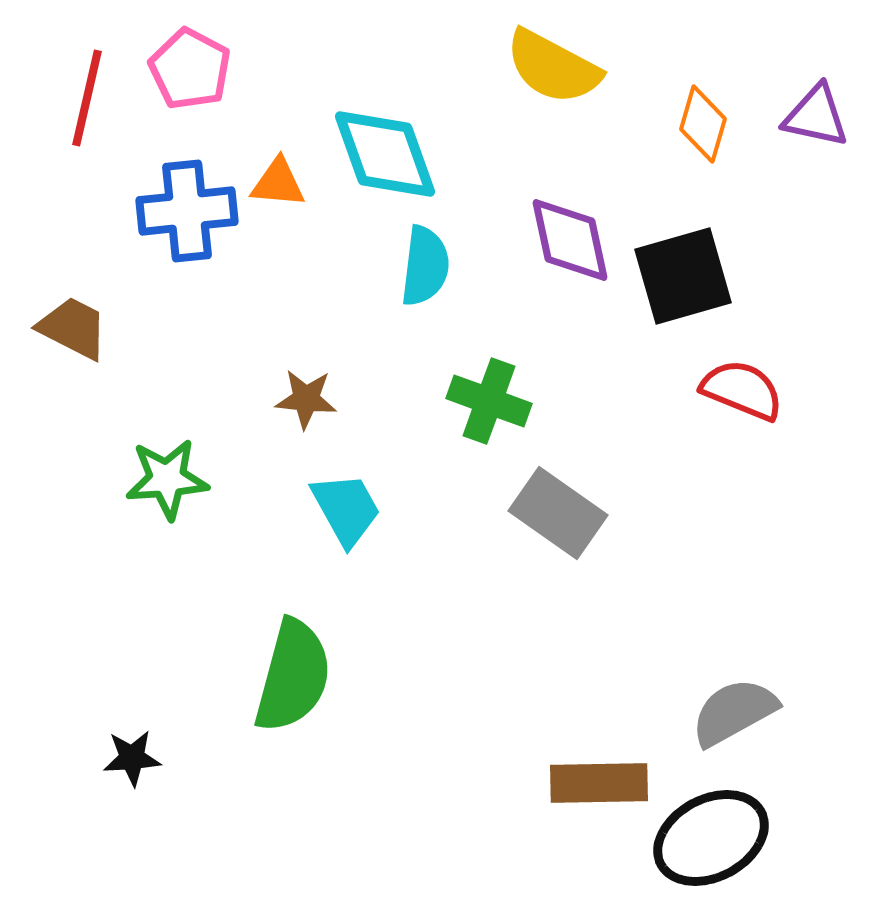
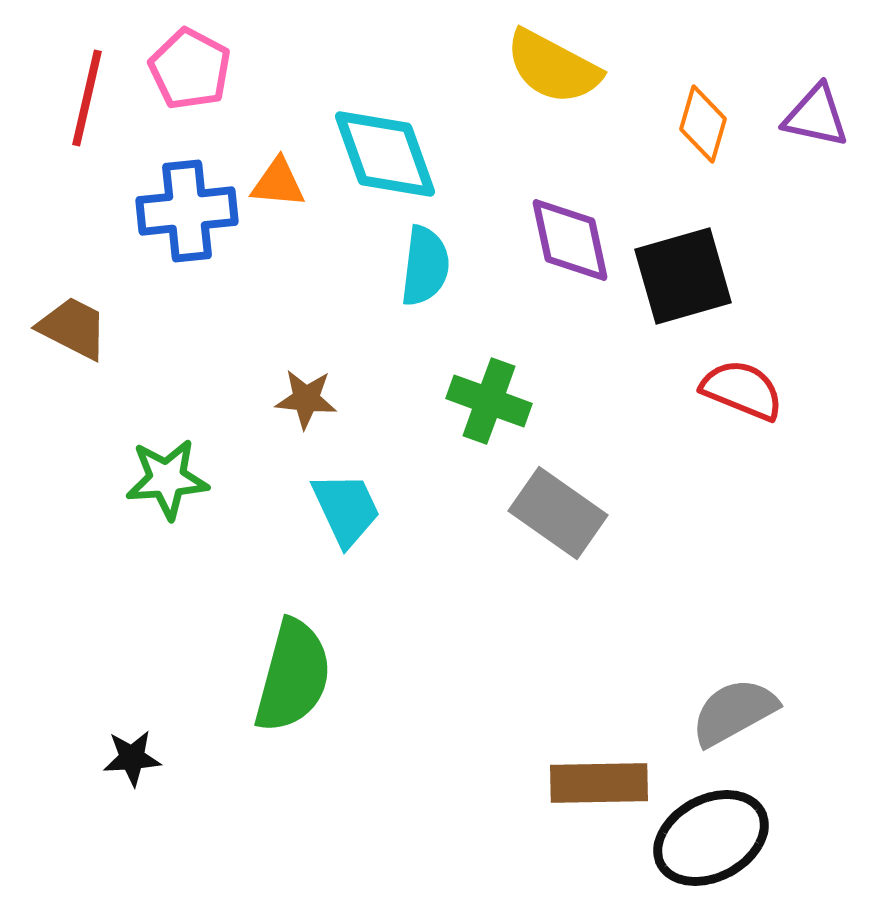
cyan trapezoid: rotated 4 degrees clockwise
